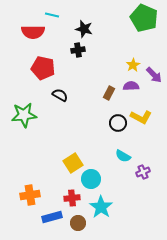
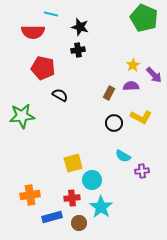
cyan line: moved 1 px left, 1 px up
black star: moved 4 px left, 2 px up
green star: moved 2 px left, 1 px down
black circle: moved 4 px left
yellow square: rotated 18 degrees clockwise
purple cross: moved 1 px left, 1 px up; rotated 16 degrees clockwise
cyan circle: moved 1 px right, 1 px down
brown circle: moved 1 px right
